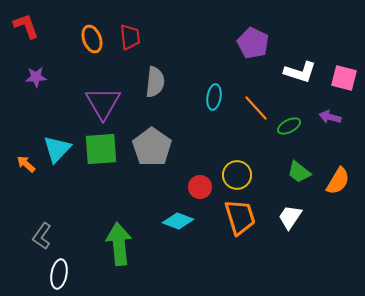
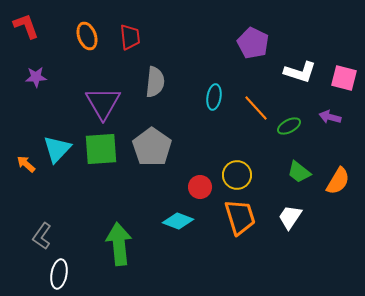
orange ellipse: moved 5 px left, 3 px up
